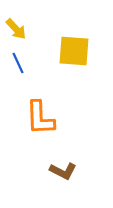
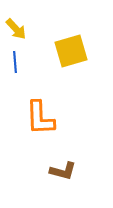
yellow square: moved 3 px left; rotated 20 degrees counterclockwise
blue line: moved 3 px left, 1 px up; rotated 20 degrees clockwise
brown L-shape: rotated 12 degrees counterclockwise
